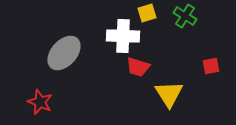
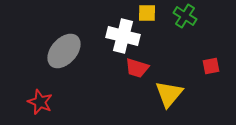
yellow square: rotated 18 degrees clockwise
white cross: rotated 12 degrees clockwise
gray ellipse: moved 2 px up
red trapezoid: moved 1 px left, 1 px down
yellow triangle: rotated 12 degrees clockwise
